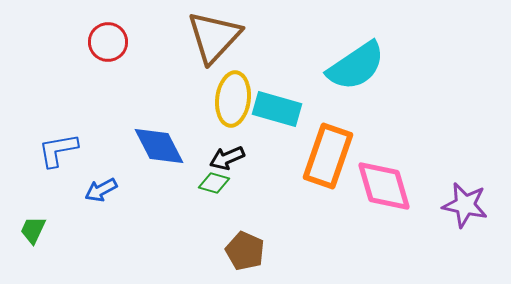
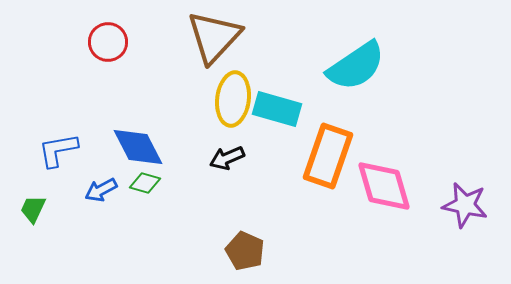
blue diamond: moved 21 px left, 1 px down
green diamond: moved 69 px left
green trapezoid: moved 21 px up
